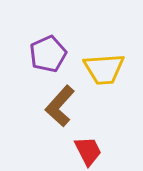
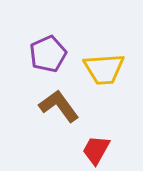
brown L-shape: moved 1 px left; rotated 102 degrees clockwise
red trapezoid: moved 8 px right, 1 px up; rotated 124 degrees counterclockwise
